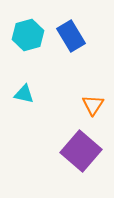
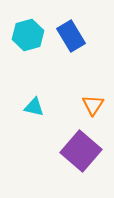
cyan triangle: moved 10 px right, 13 px down
